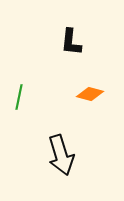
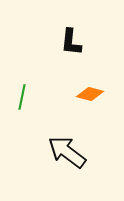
green line: moved 3 px right
black arrow: moved 6 px right, 3 px up; rotated 144 degrees clockwise
